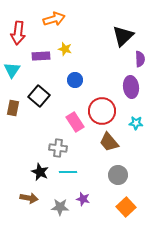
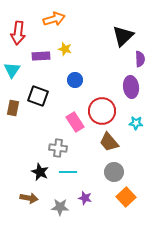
black square: moved 1 px left; rotated 20 degrees counterclockwise
gray circle: moved 4 px left, 3 px up
purple star: moved 2 px right, 1 px up
orange square: moved 10 px up
